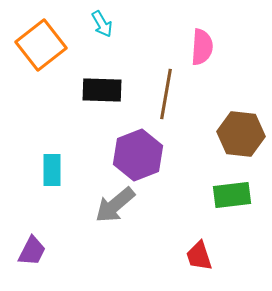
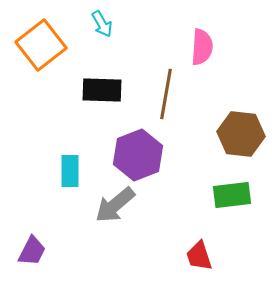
cyan rectangle: moved 18 px right, 1 px down
